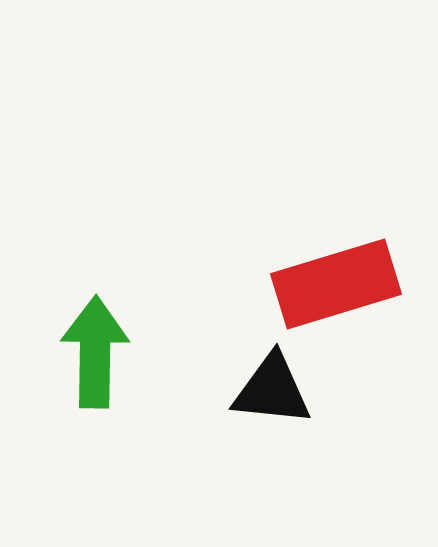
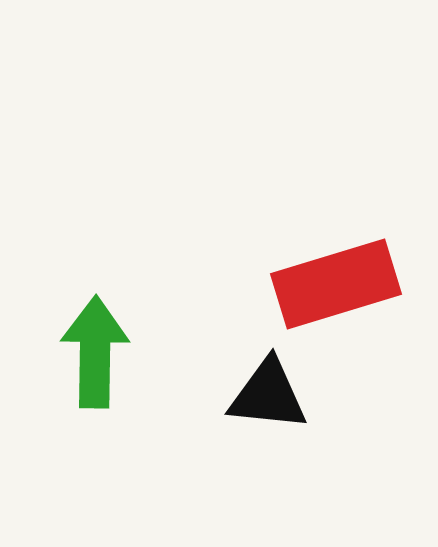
black triangle: moved 4 px left, 5 px down
